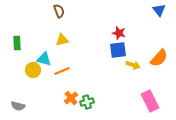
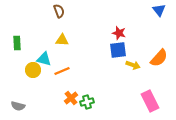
yellow triangle: rotated 16 degrees clockwise
